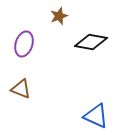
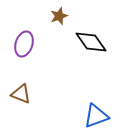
black diamond: rotated 44 degrees clockwise
brown triangle: moved 5 px down
blue triangle: rotated 44 degrees counterclockwise
